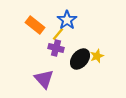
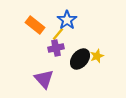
purple cross: rotated 28 degrees counterclockwise
